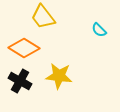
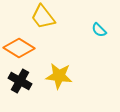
orange diamond: moved 5 px left
